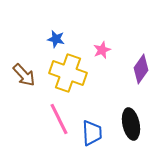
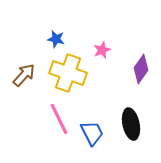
brown arrow: rotated 95 degrees counterclockwise
blue trapezoid: rotated 24 degrees counterclockwise
